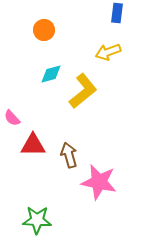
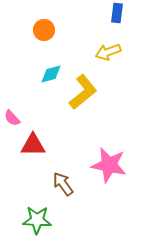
yellow L-shape: moved 1 px down
brown arrow: moved 6 px left, 29 px down; rotated 20 degrees counterclockwise
pink star: moved 10 px right, 17 px up
